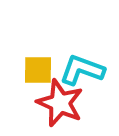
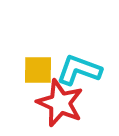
cyan L-shape: moved 3 px left
